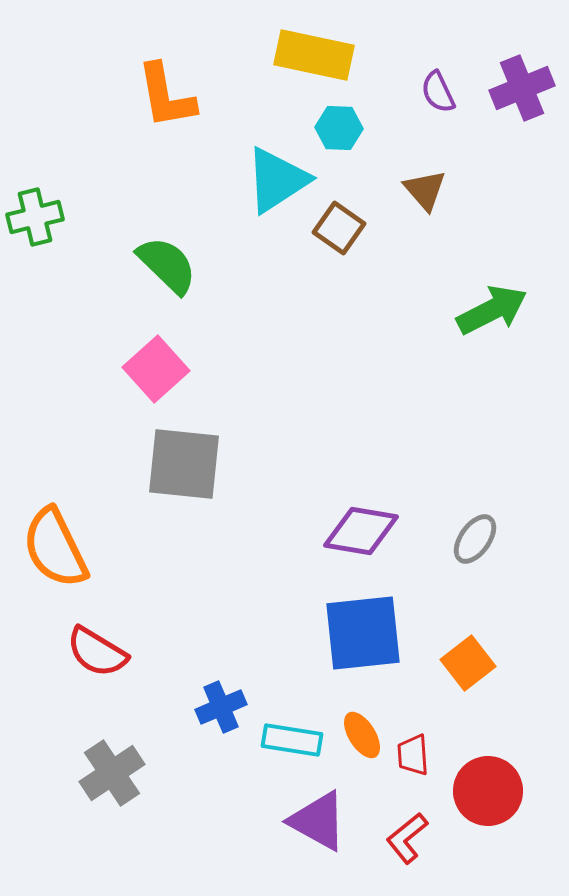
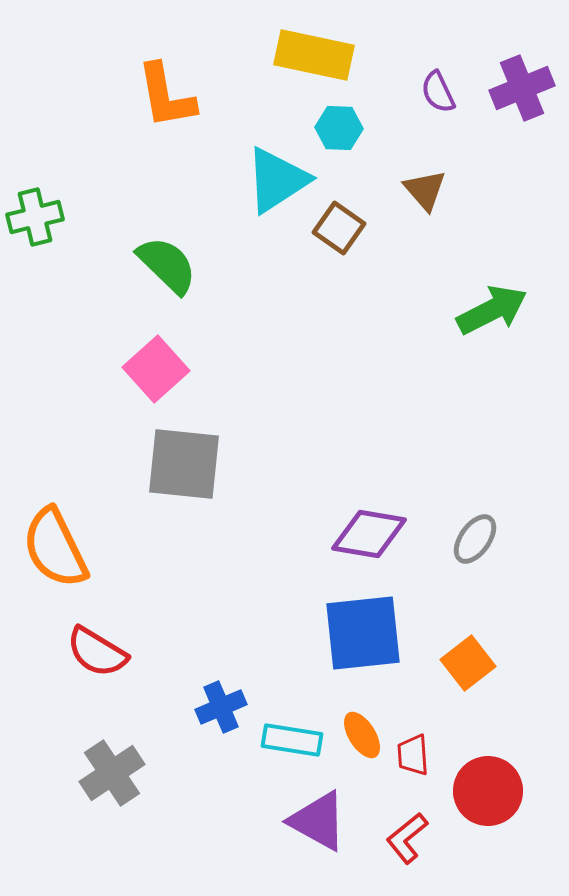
purple diamond: moved 8 px right, 3 px down
